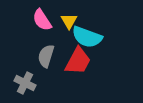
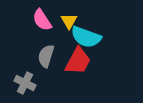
cyan semicircle: moved 1 px left
